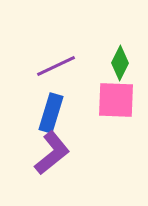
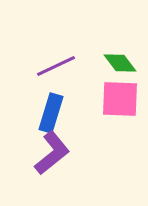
green diamond: rotated 64 degrees counterclockwise
pink square: moved 4 px right, 1 px up
